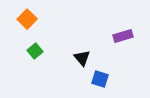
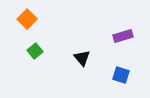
blue square: moved 21 px right, 4 px up
